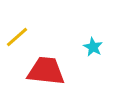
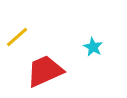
red trapezoid: moved 1 px left; rotated 30 degrees counterclockwise
